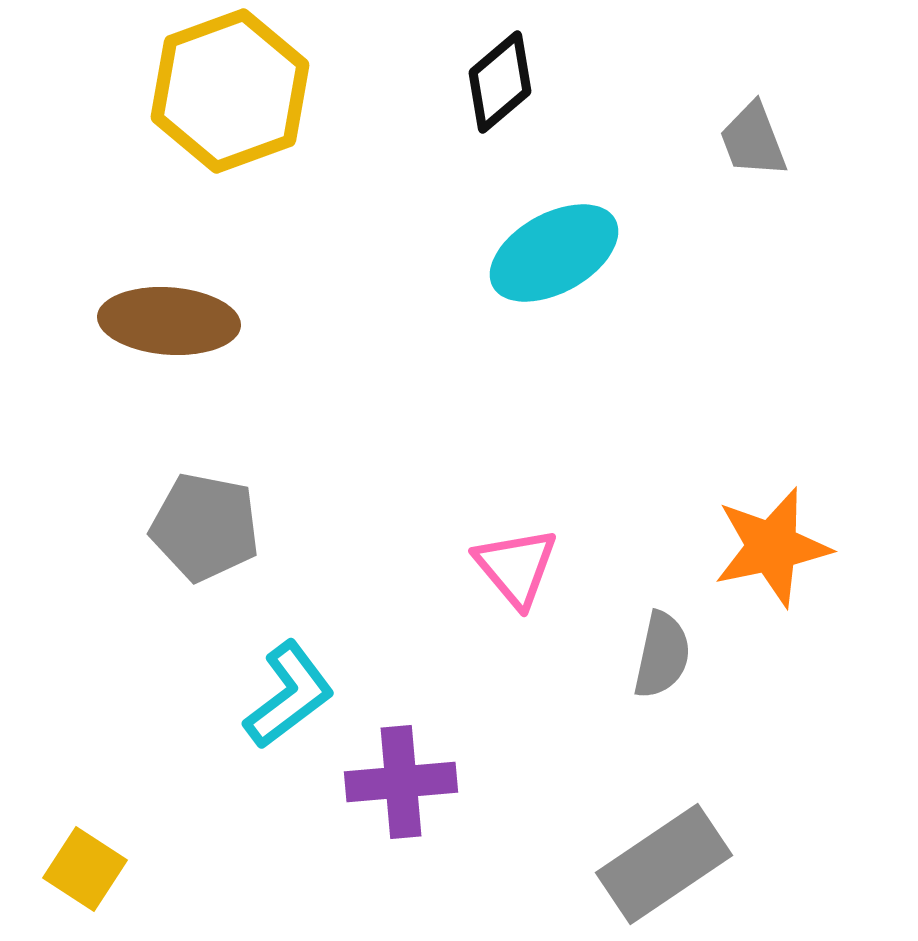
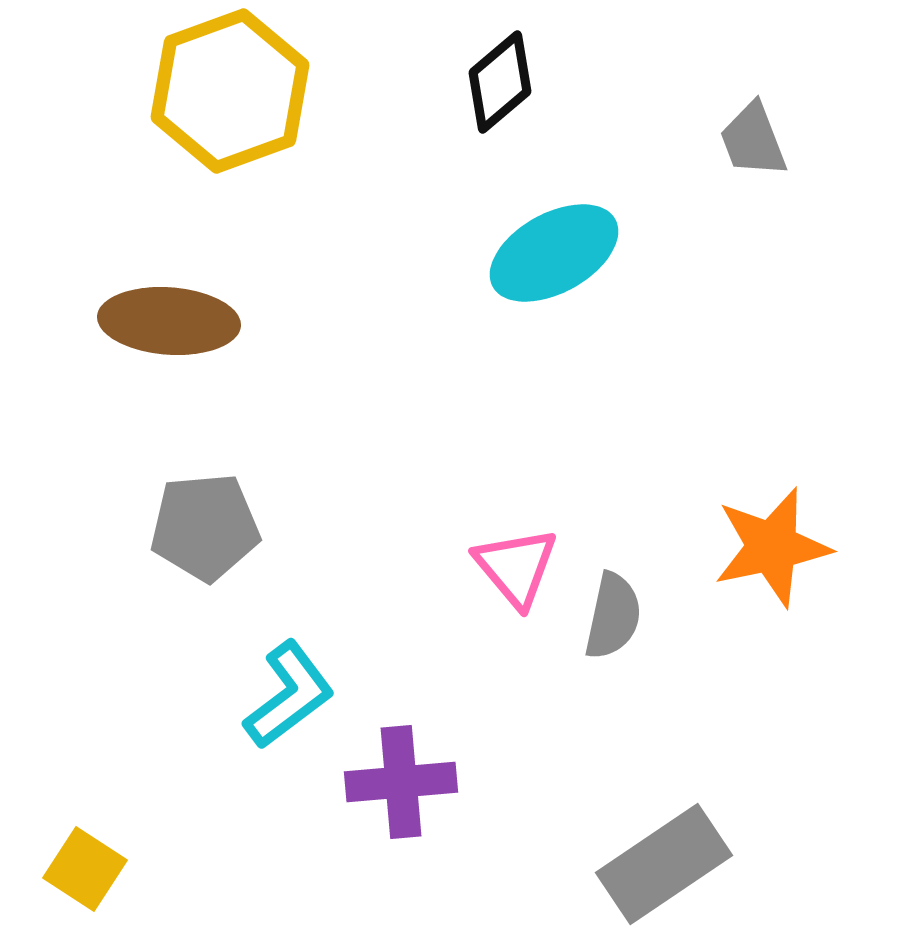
gray pentagon: rotated 16 degrees counterclockwise
gray semicircle: moved 49 px left, 39 px up
